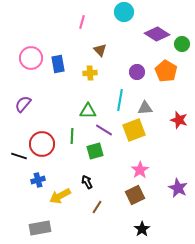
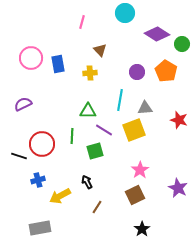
cyan circle: moved 1 px right, 1 px down
purple semicircle: rotated 24 degrees clockwise
